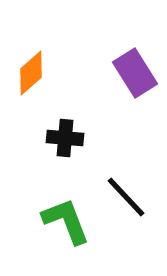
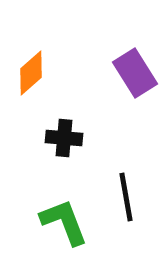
black cross: moved 1 px left
black line: rotated 33 degrees clockwise
green L-shape: moved 2 px left, 1 px down
